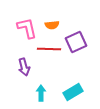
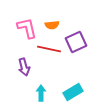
red line: rotated 10 degrees clockwise
